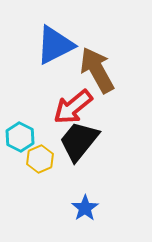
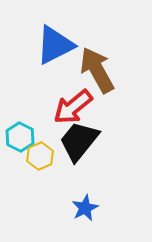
yellow hexagon: moved 3 px up
blue star: rotated 8 degrees clockwise
